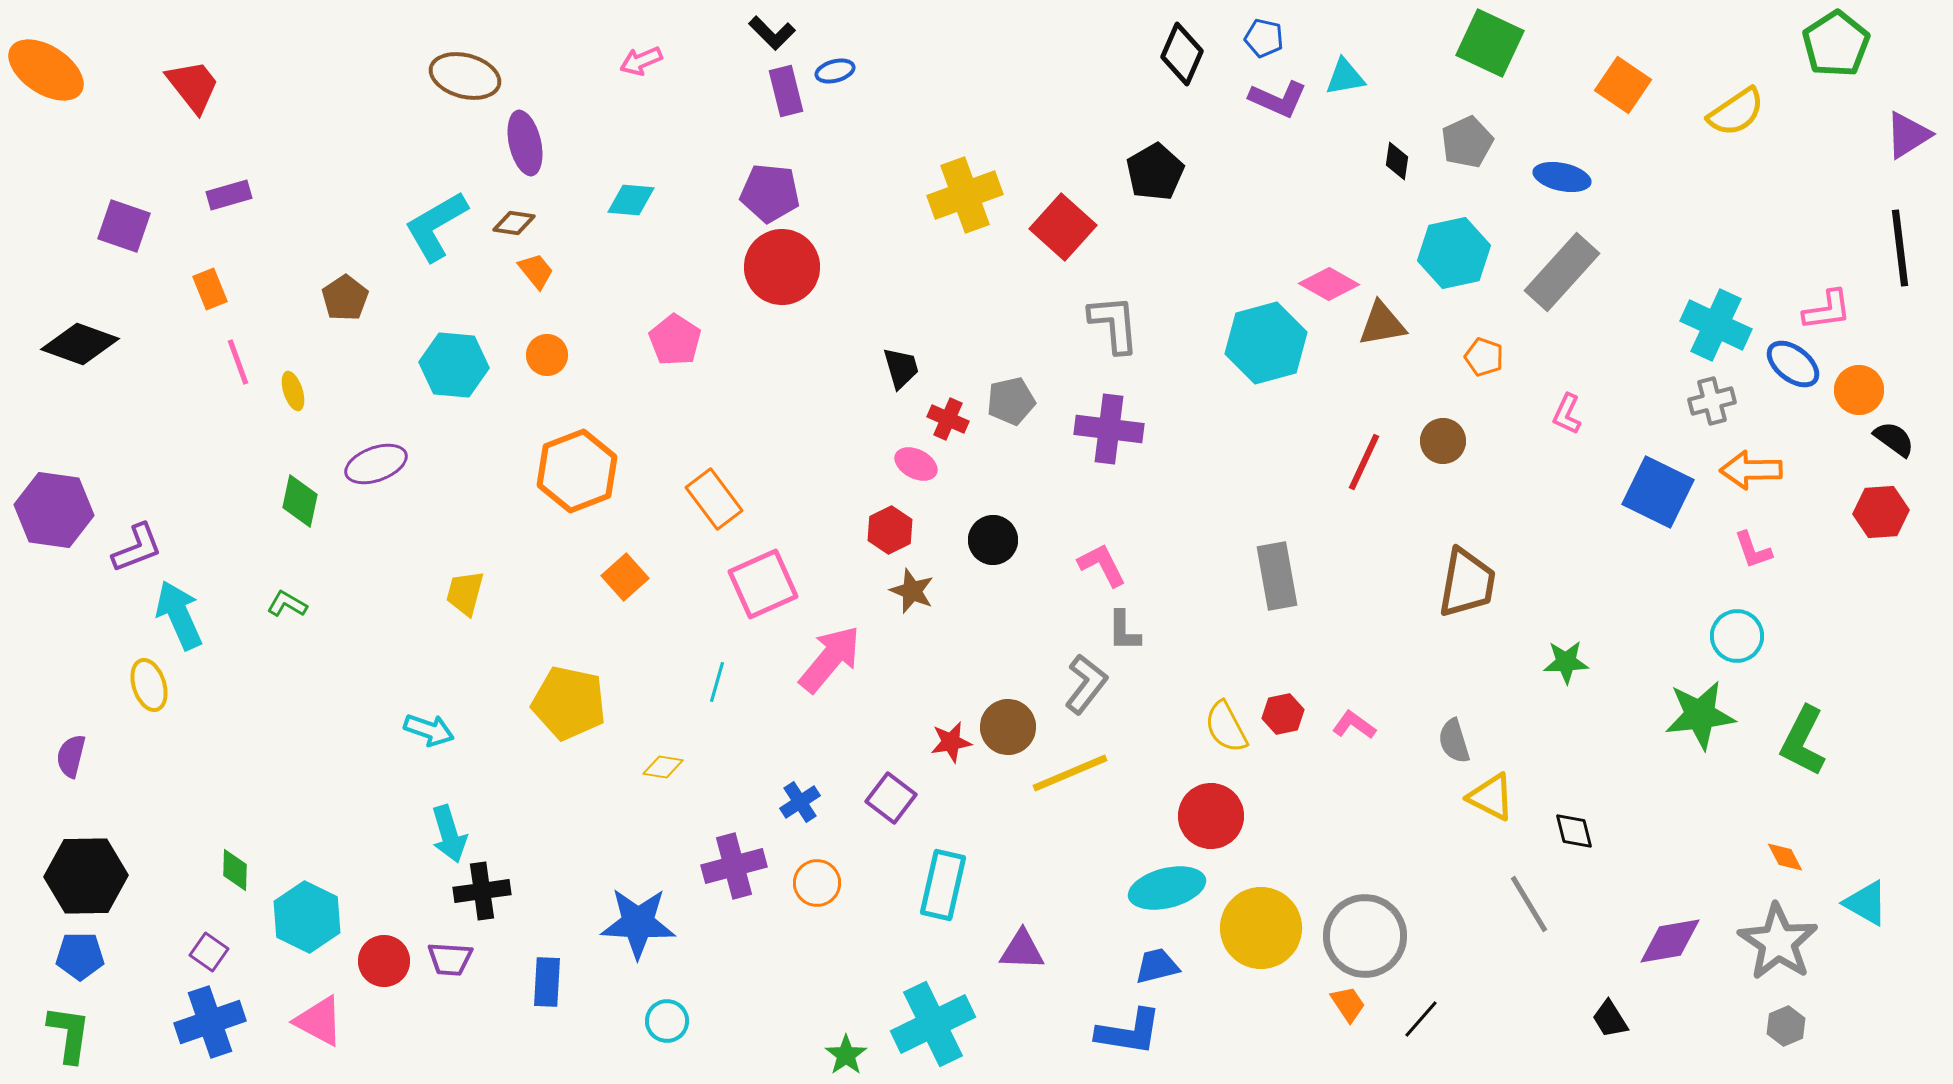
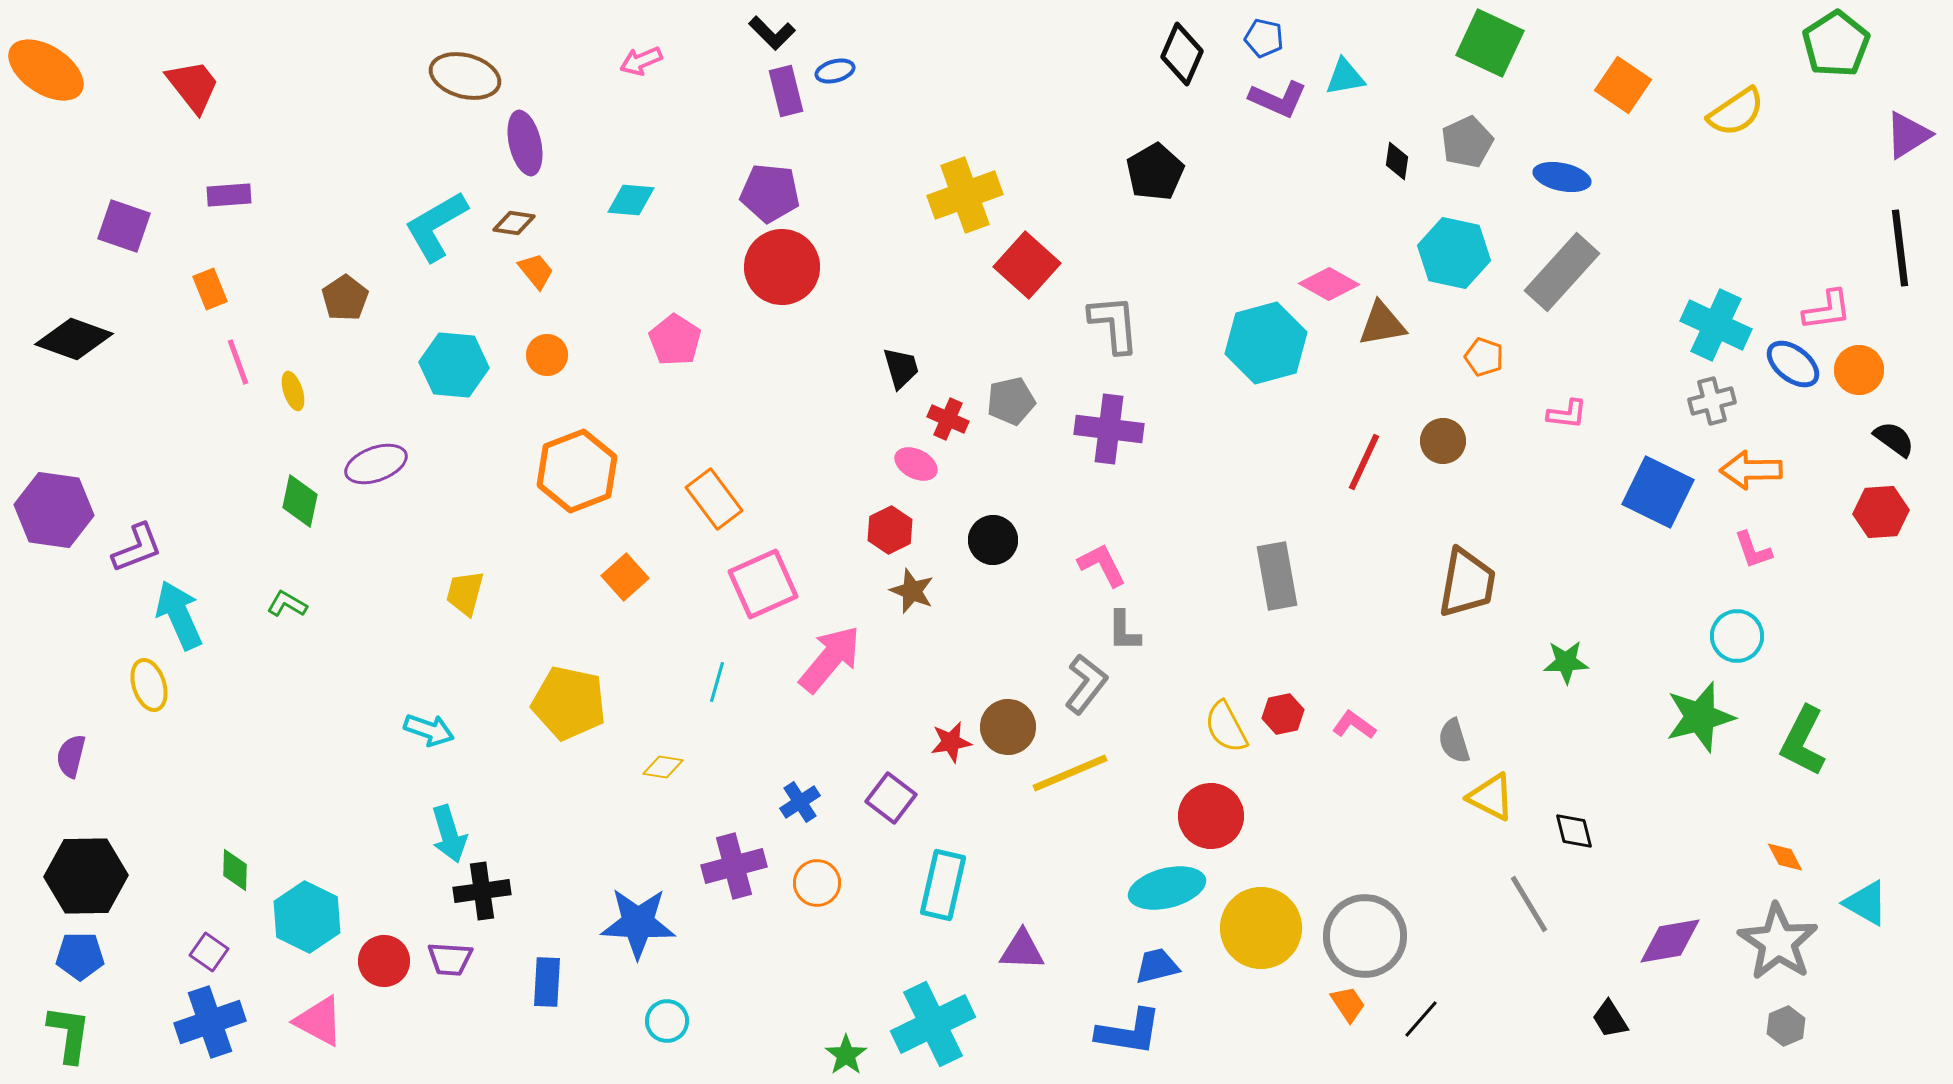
purple rectangle at (229, 195): rotated 12 degrees clockwise
red square at (1063, 227): moved 36 px left, 38 px down
cyan hexagon at (1454, 253): rotated 24 degrees clockwise
black diamond at (80, 344): moved 6 px left, 5 px up
orange circle at (1859, 390): moved 20 px up
pink L-shape at (1567, 414): rotated 108 degrees counterclockwise
green star at (1700, 715): moved 2 px down; rotated 8 degrees counterclockwise
